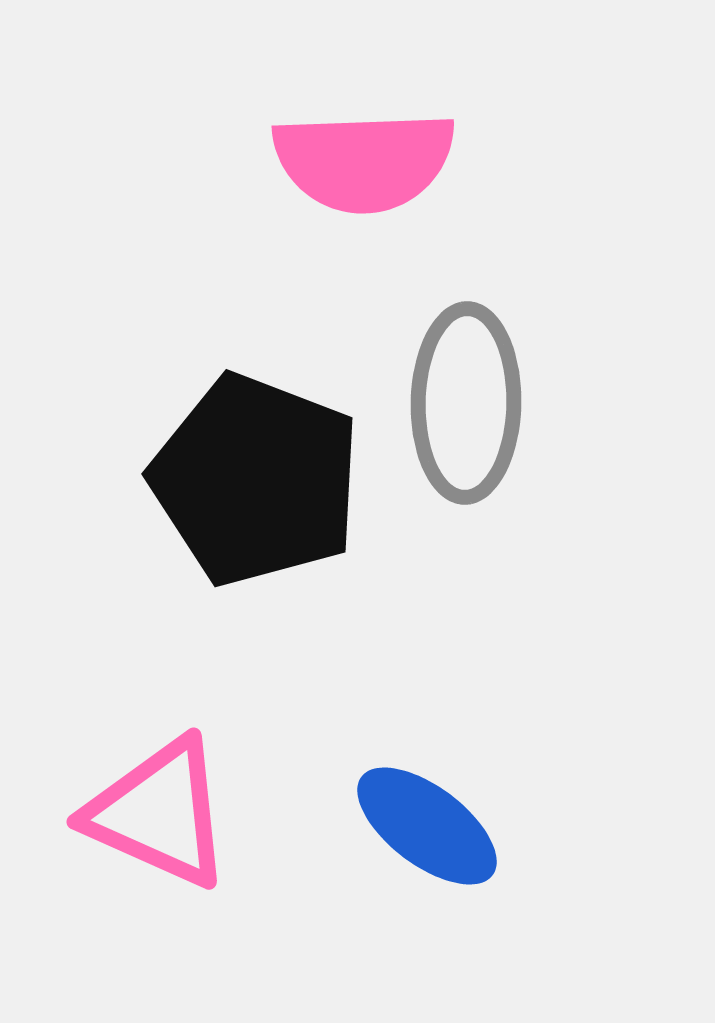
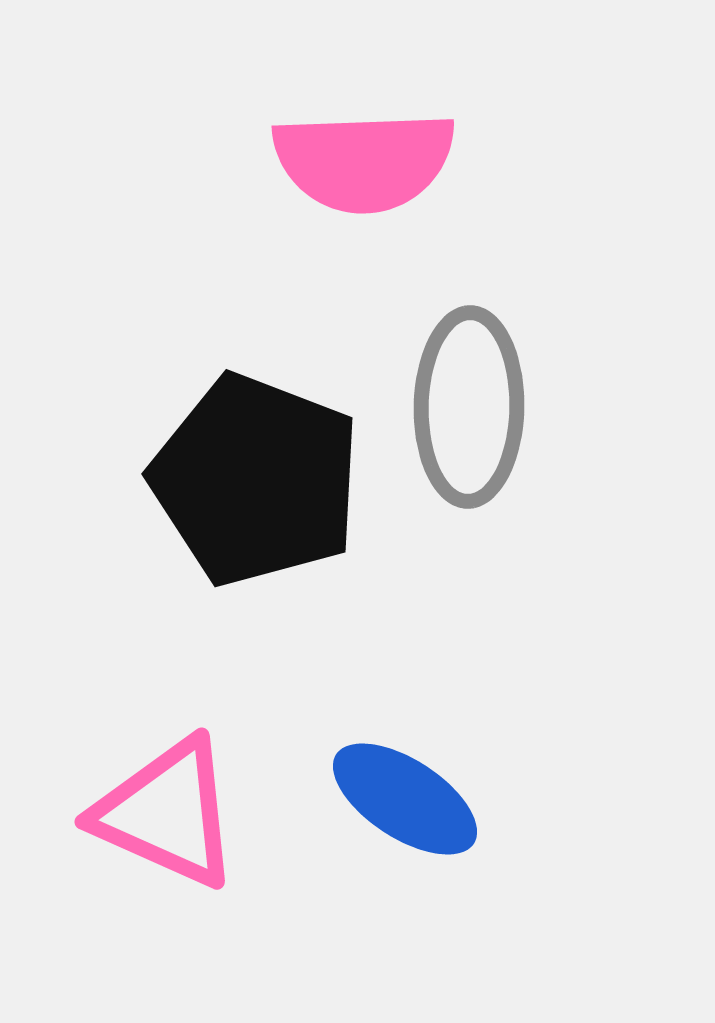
gray ellipse: moved 3 px right, 4 px down
pink triangle: moved 8 px right
blue ellipse: moved 22 px left, 27 px up; rotated 4 degrees counterclockwise
